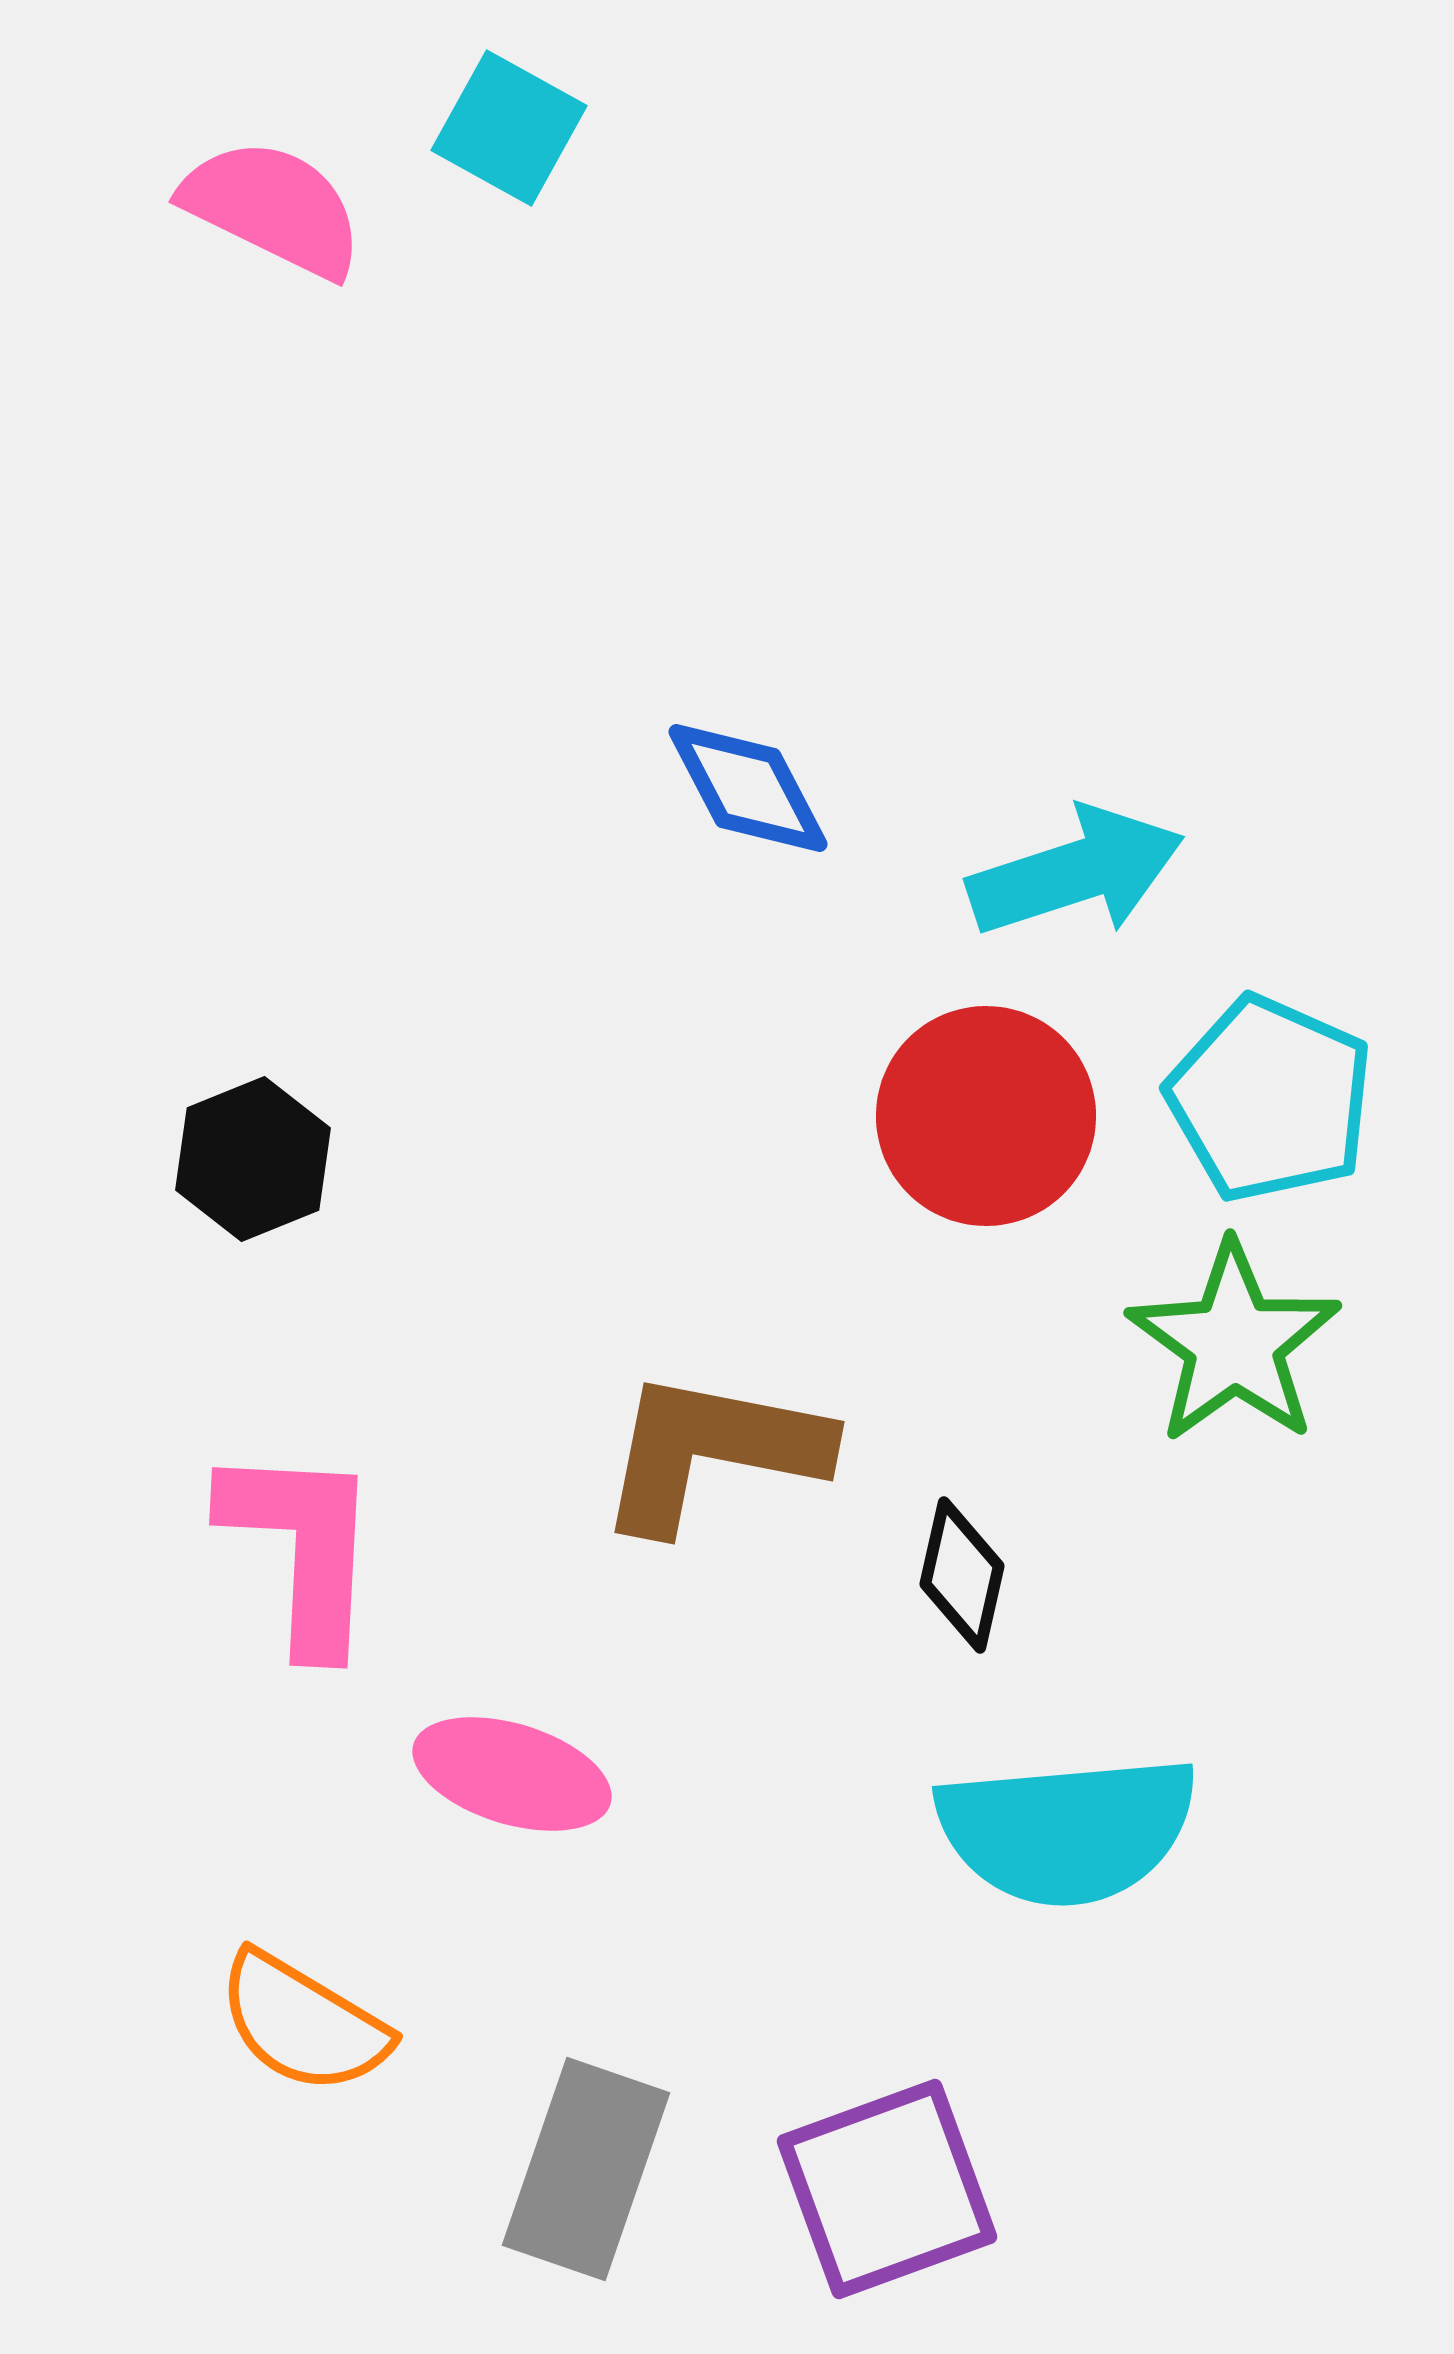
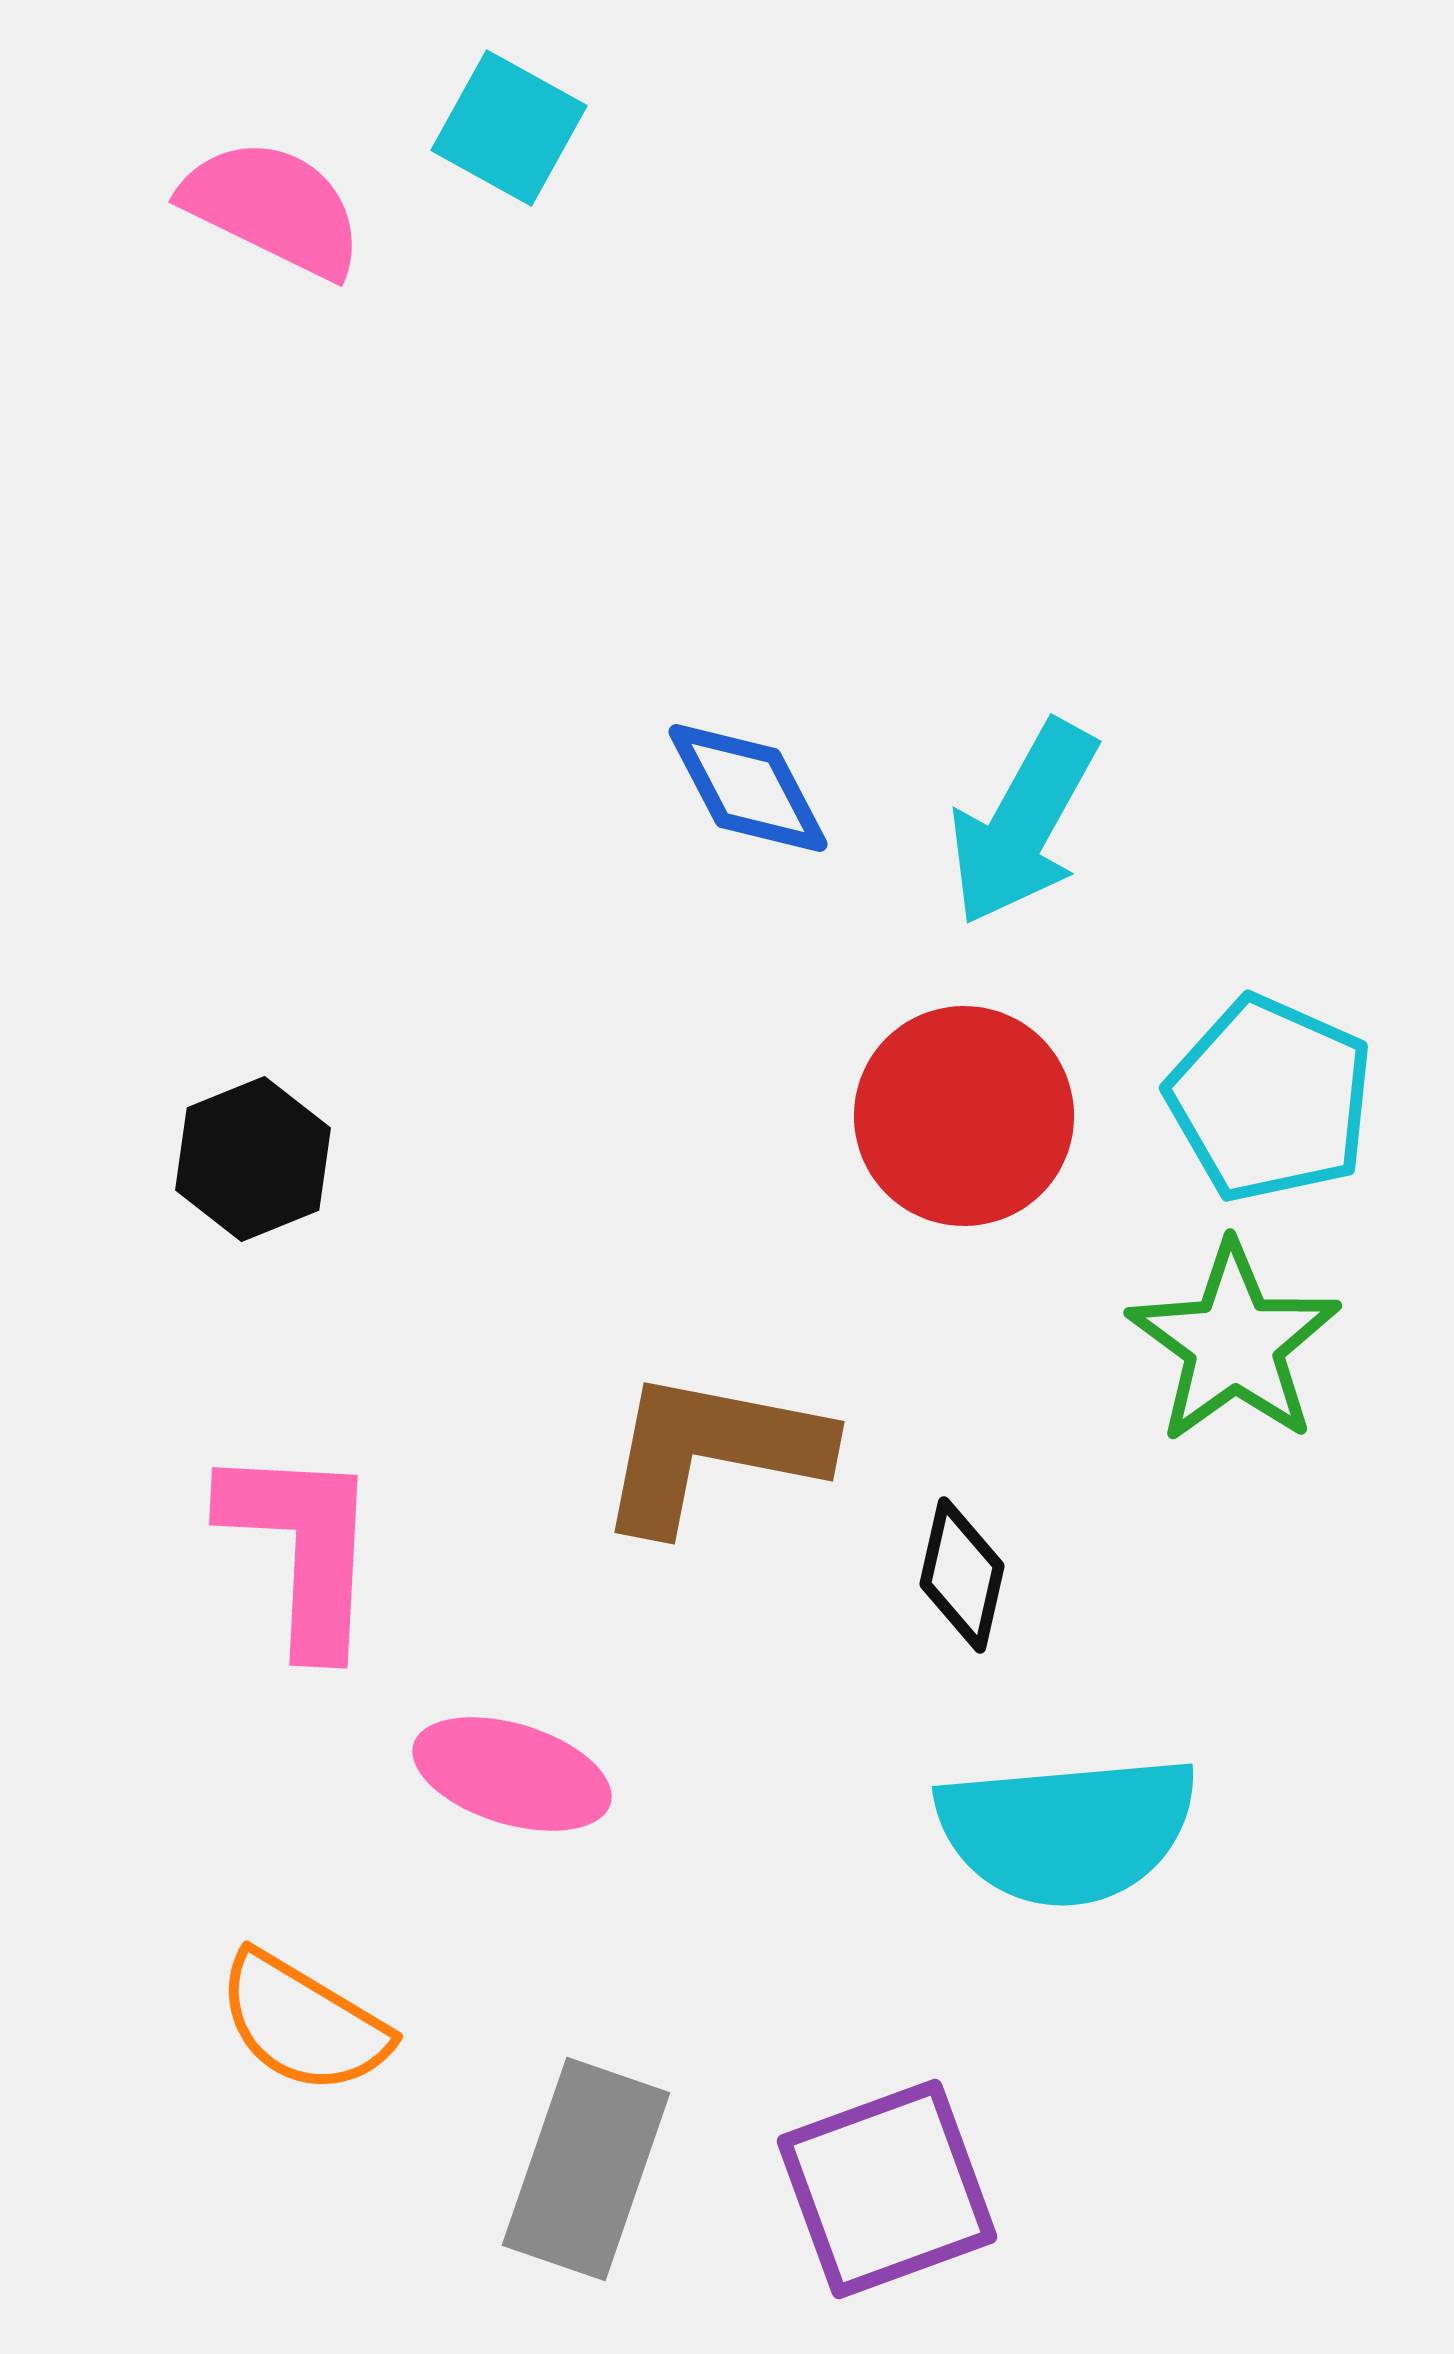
cyan arrow: moved 53 px left, 49 px up; rotated 137 degrees clockwise
red circle: moved 22 px left
